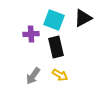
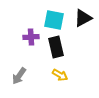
cyan square: rotated 10 degrees counterclockwise
purple cross: moved 3 px down
gray arrow: moved 14 px left
